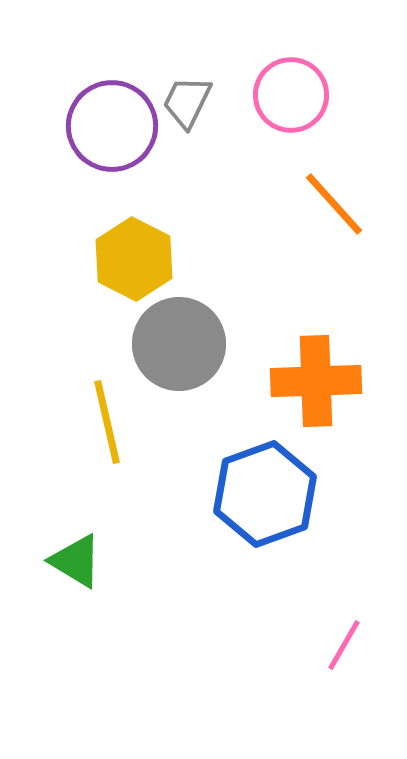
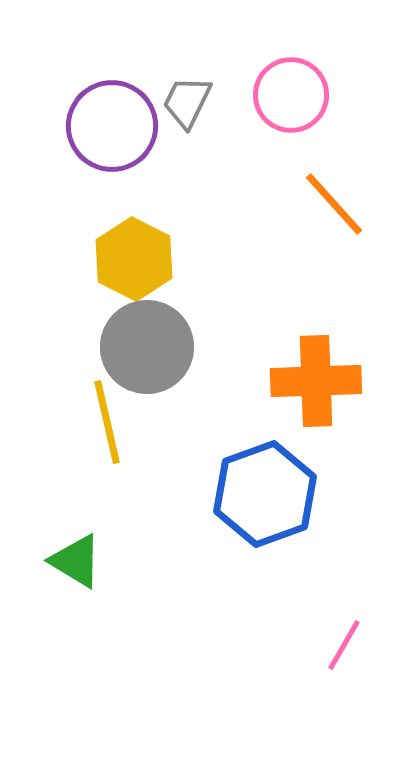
gray circle: moved 32 px left, 3 px down
